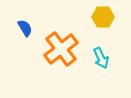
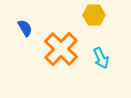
yellow hexagon: moved 9 px left, 2 px up
orange cross: rotated 8 degrees counterclockwise
